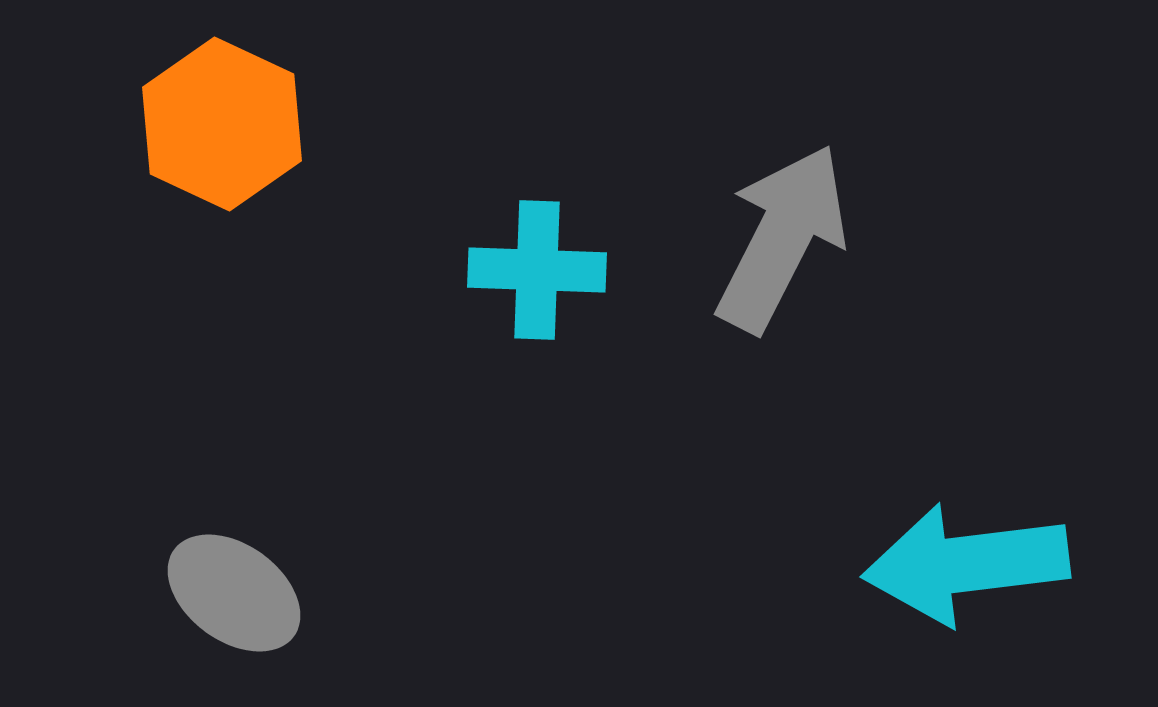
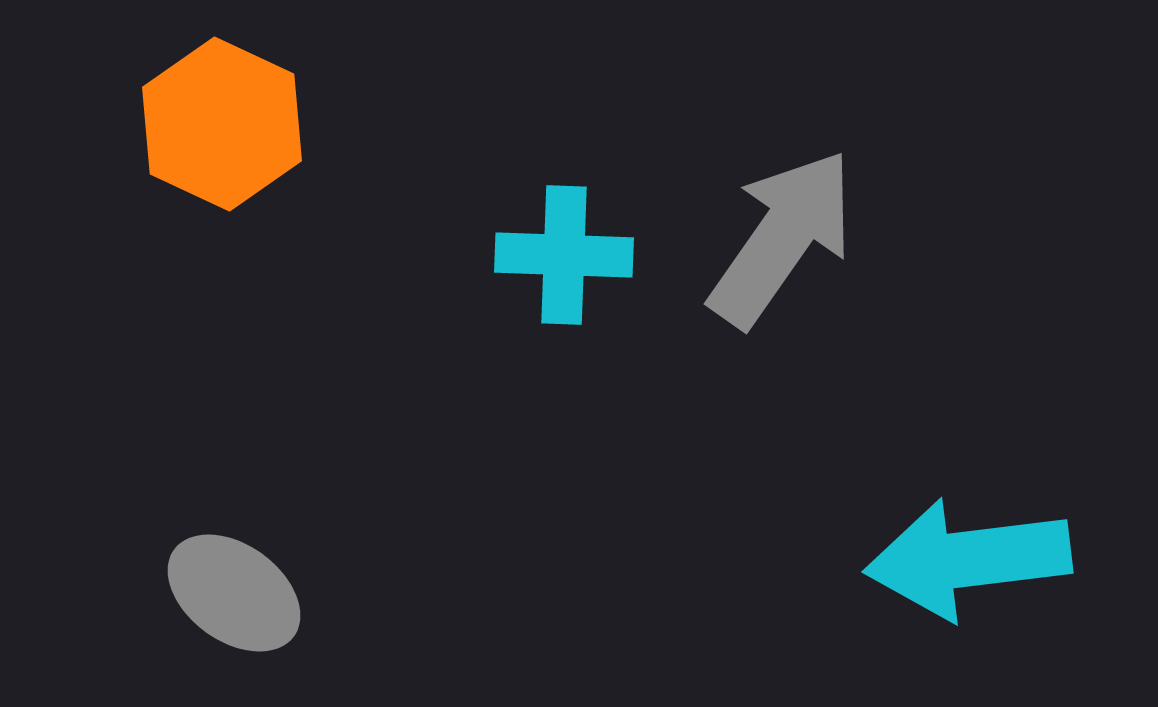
gray arrow: rotated 8 degrees clockwise
cyan cross: moved 27 px right, 15 px up
cyan arrow: moved 2 px right, 5 px up
